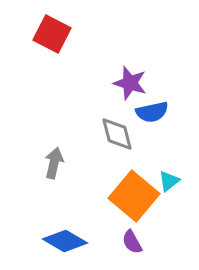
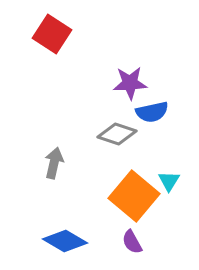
red square: rotated 6 degrees clockwise
purple star: rotated 20 degrees counterclockwise
gray diamond: rotated 57 degrees counterclockwise
cyan triangle: rotated 20 degrees counterclockwise
